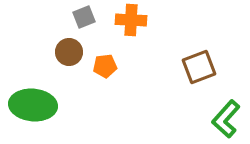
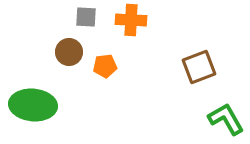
gray square: moved 2 px right; rotated 25 degrees clockwise
green L-shape: rotated 108 degrees clockwise
